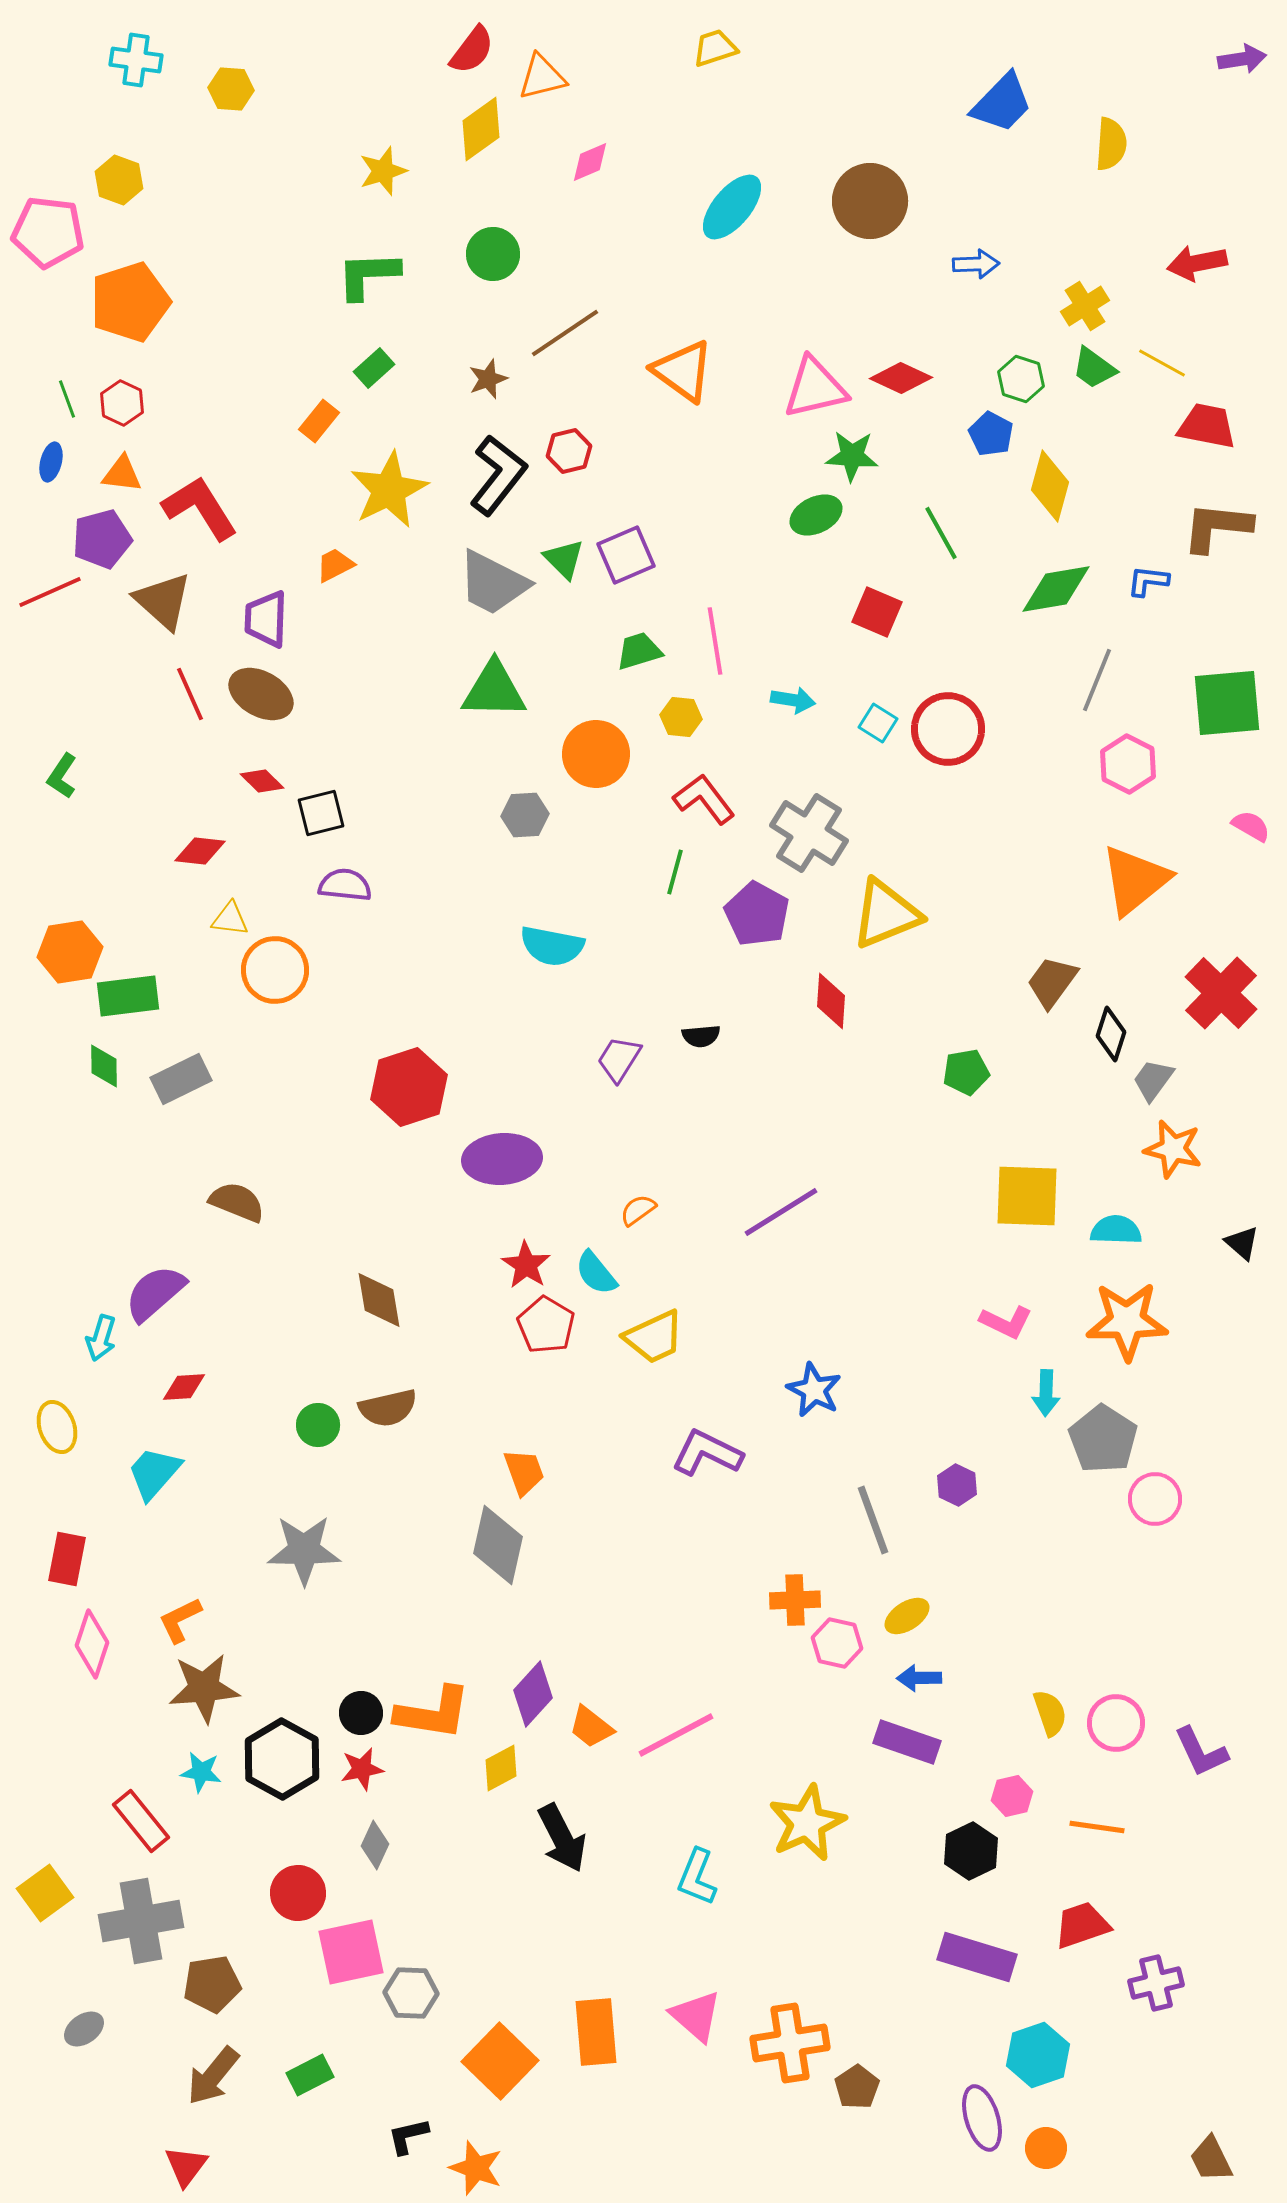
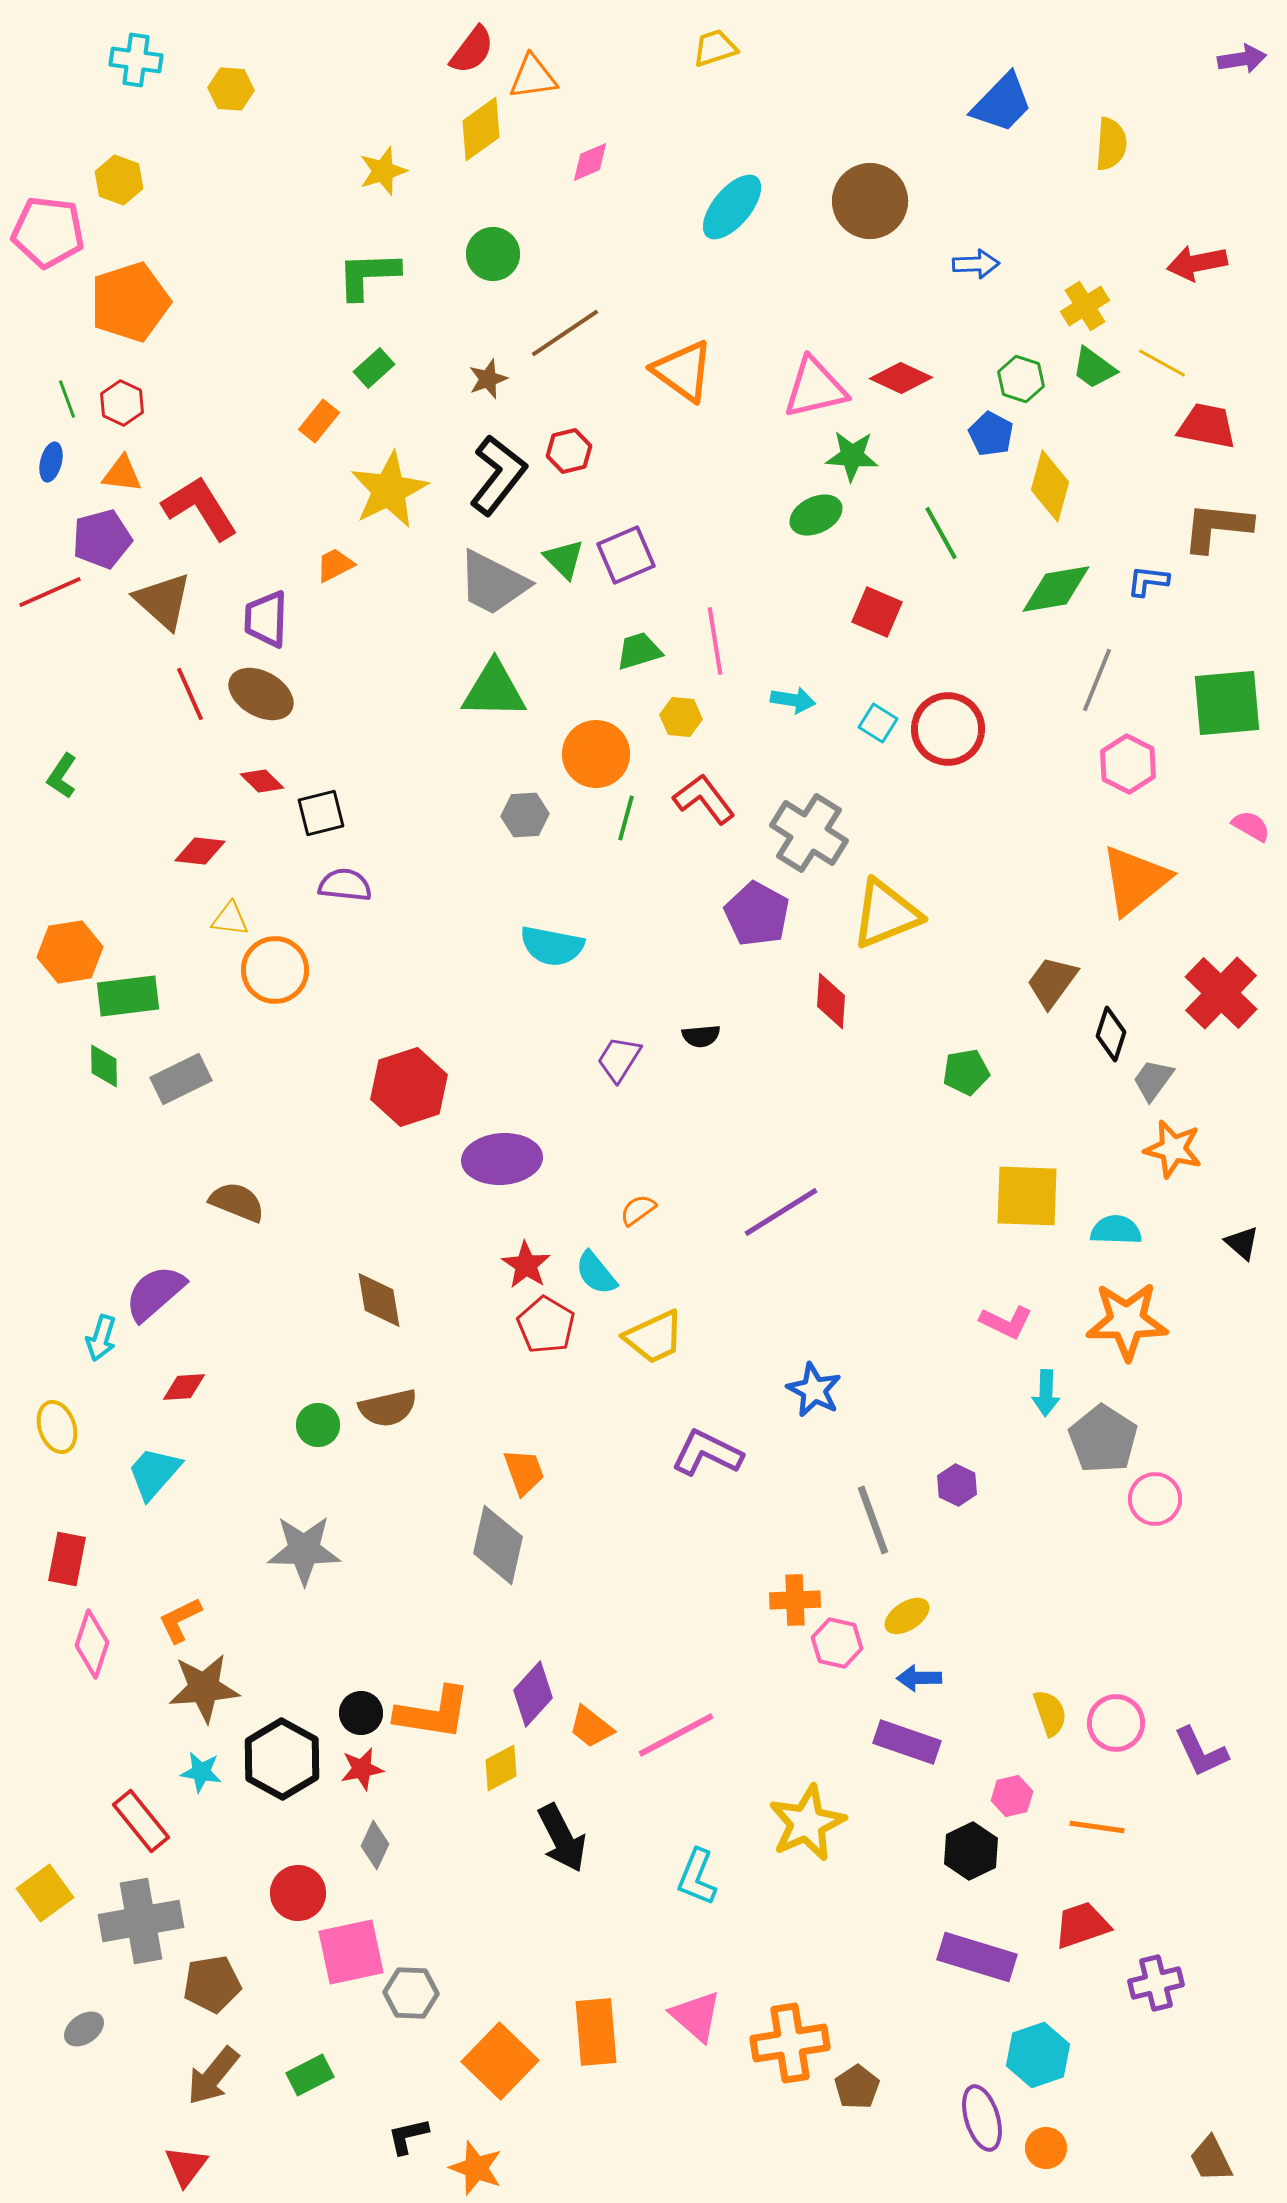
orange triangle at (542, 77): moved 9 px left; rotated 6 degrees clockwise
green line at (675, 872): moved 49 px left, 54 px up
